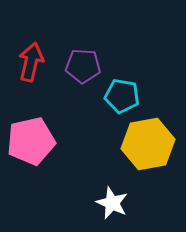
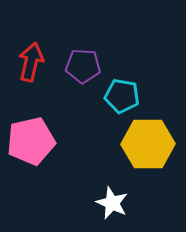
yellow hexagon: rotated 9 degrees clockwise
